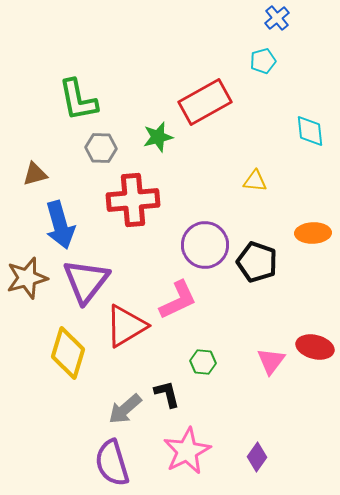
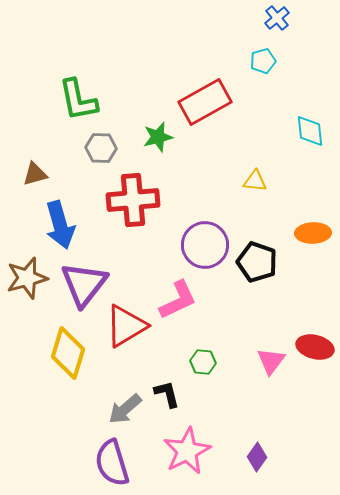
purple triangle: moved 2 px left, 3 px down
